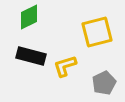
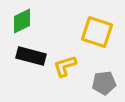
green diamond: moved 7 px left, 4 px down
yellow square: rotated 32 degrees clockwise
gray pentagon: rotated 20 degrees clockwise
